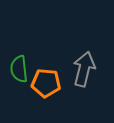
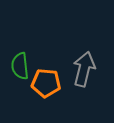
green semicircle: moved 1 px right, 3 px up
